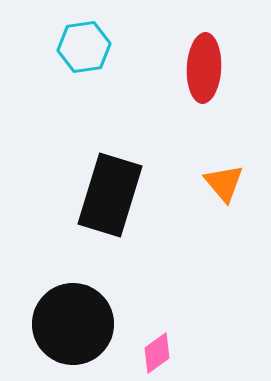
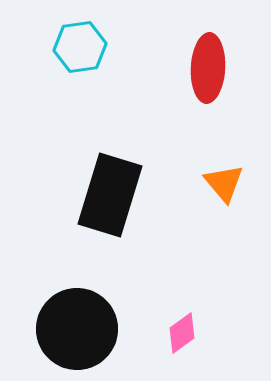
cyan hexagon: moved 4 px left
red ellipse: moved 4 px right
black circle: moved 4 px right, 5 px down
pink diamond: moved 25 px right, 20 px up
